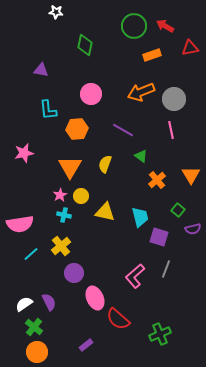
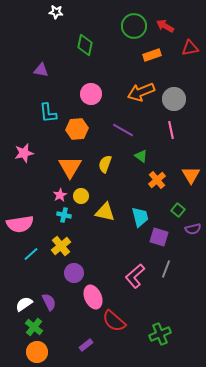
cyan L-shape at (48, 110): moved 3 px down
pink ellipse at (95, 298): moved 2 px left, 1 px up
red semicircle at (118, 319): moved 4 px left, 2 px down
